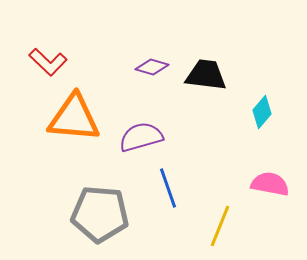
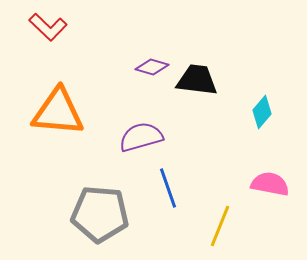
red L-shape: moved 35 px up
black trapezoid: moved 9 px left, 5 px down
orange triangle: moved 16 px left, 6 px up
